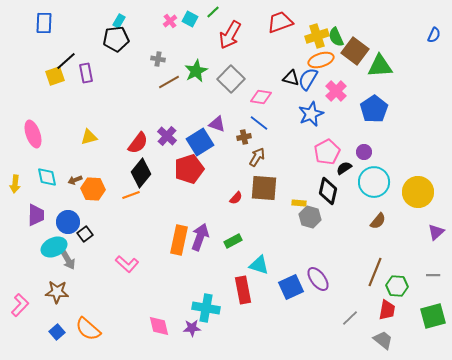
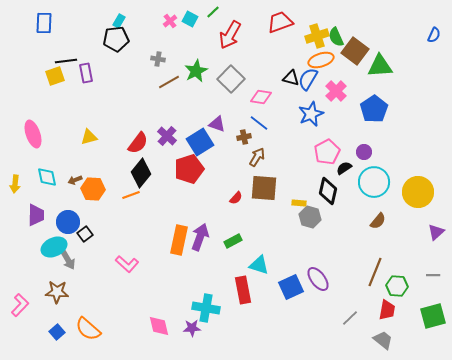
black line at (66, 61): rotated 35 degrees clockwise
